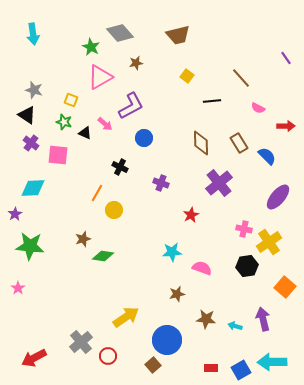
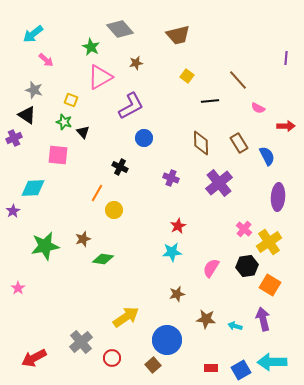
gray diamond at (120, 33): moved 4 px up
cyan arrow at (33, 34): rotated 60 degrees clockwise
purple line at (286, 58): rotated 40 degrees clockwise
brown line at (241, 78): moved 3 px left, 2 px down
black line at (212, 101): moved 2 px left
pink arrow at (105, 124): moved 59 px left, 64 px up
black triangle at (85, 133): moved 2 px left, 1 px up; rotated 24 degrees clockwise
purple cross at (31, 143): moved 17 px left, 5 px up; rotated 28 degrees clockwise
blue semicircle at (267, 156): rotated 18 degrees clockwise
purple cross at (161, 183): moved 10 px right, 5 px up
purple ellipse at (278, 197): rotated 36 degrees counterclockwise
purple star at (15, 214): moved 2 px left, 3 px up
red star at (191, 215): moved 13 px left, 11 px down
pink cross at (244, 229): rotated 28 degrees clockwise
green star at (30, 246): moved 15 px right; rotated 16 degrees counterclockwise
green diamond at (103, 256): moved 3 px down
pink semicircle at (202, 268): moved 9 px right; rotated 78 degrees counterclockwise
orange square at (285, 287): moved 15 px left, 2 px up; rotated 10 degrees counterclockwise
red circle at (108, 356): moved 4 px right, 2 px down
